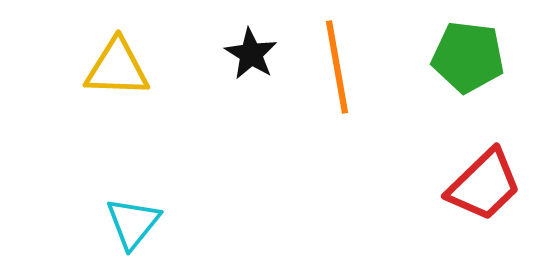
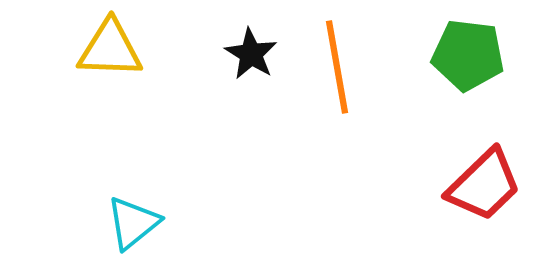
green pentagon: moved 2 px up
yellow triangle: moved 7 px left, 19 px up
cyan triangle: rotated 12 degrees clockwise
